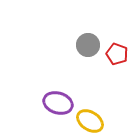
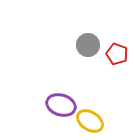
purple ellipse: moved 3 px right, 2 px down
